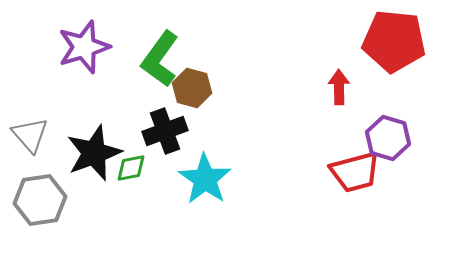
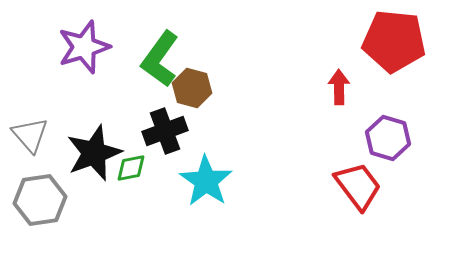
red trapezoid: moved 3 px right, 14 px down; rotated 112 degrees counterclockwise
cyan star: moved 1 px right, 2 px down
